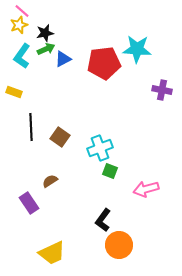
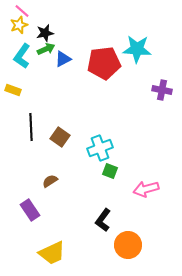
yellow rectangle: moved 1 px left, 2 px up
purple rectangle: moved 1 px right, 7 px down
orange circle: moved 9 px right
